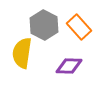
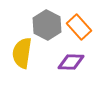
gray hexagon: moved 3 px right
purple diamond: moved 2 px right, 4 px up
